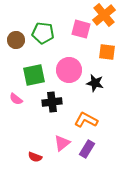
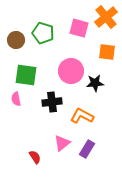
orange cross: moved 2 px right, 2 px down
pink square: moved 2 px left, 1 px up
green pentagon: rotated 10 degrees clockwise
pink circle: moved 2 px right, 1 px down
green square: moved 8 px left; rotated 20 degrees clockwise
black star: rotated 18 degrees counterclockwise
pink semicircle: rotated 40 degrees clockwise
orange L-shape: moved 4 px left, 4 px up
red semicircle: rotated 144 degrees counterclockwise
